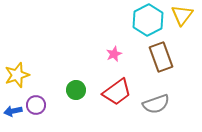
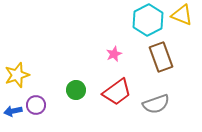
yellow triangle: rotated 45 degrees counterclockwise
